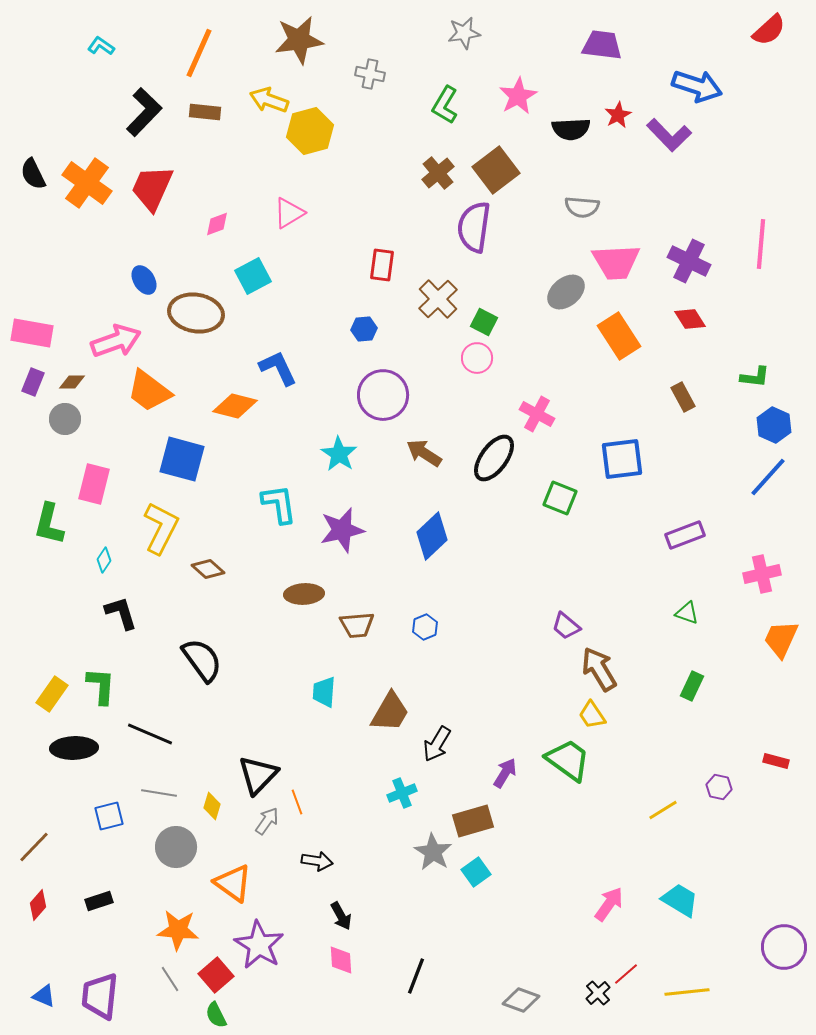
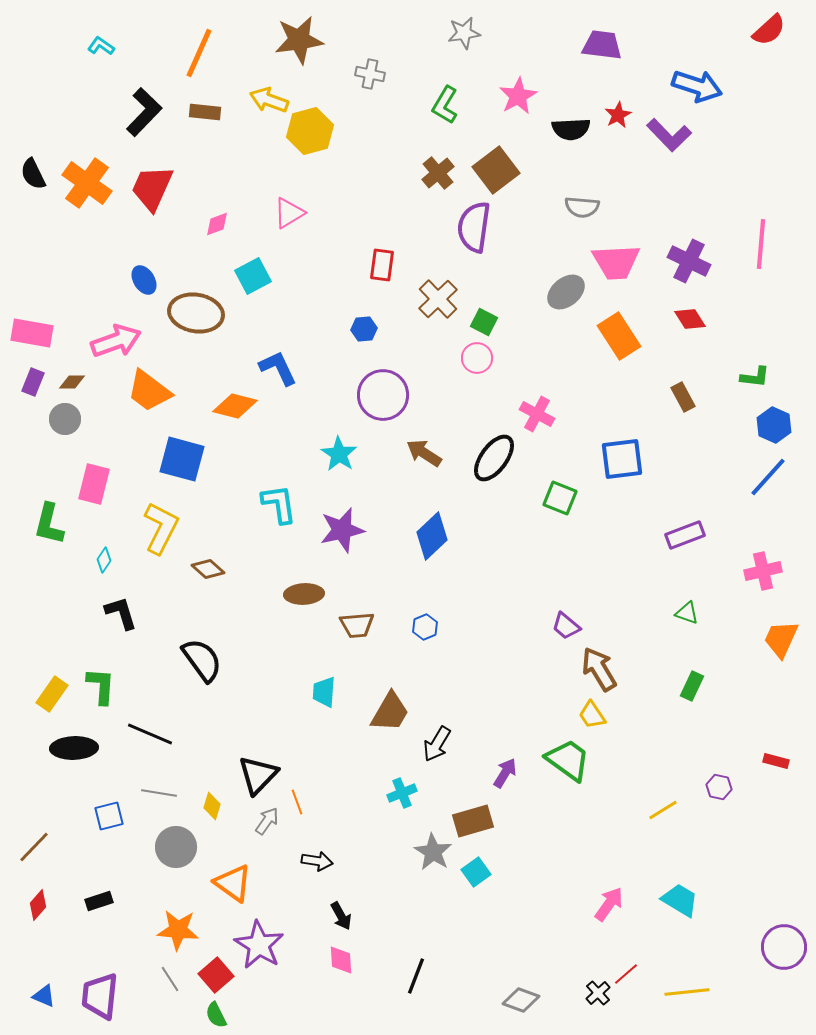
pink cross at (762, 574): moved 1 px right, 3 px up
